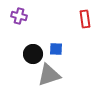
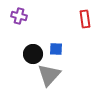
gray triangle: rotated 30 degrees counterclockwise
